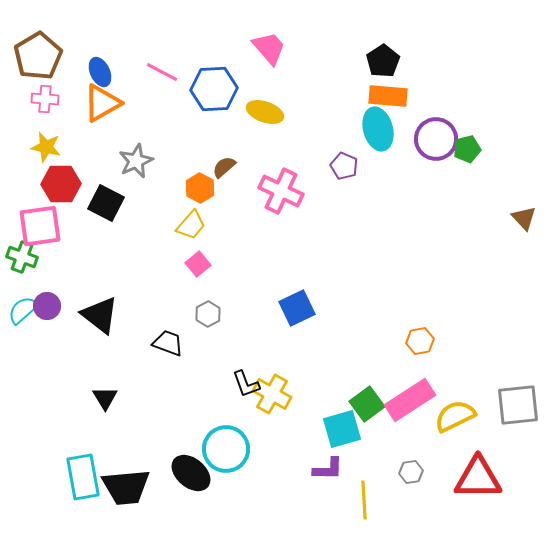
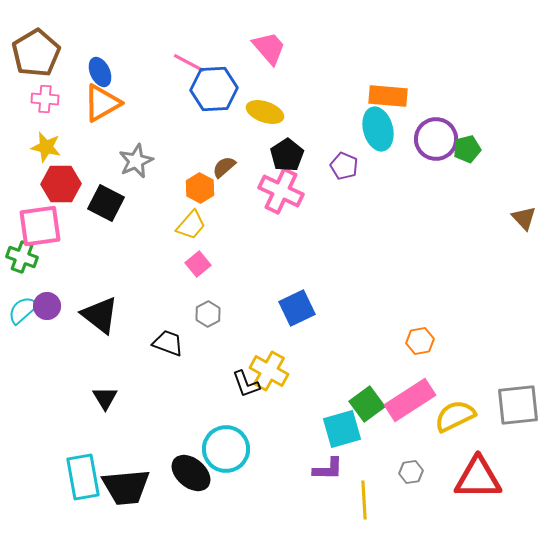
brown pentagon at (38, 56): moved 2 px left, 3 px up
black pentagon at (383, 61): moved 96 px left, 94 px down
pink line at (162, 72): moved 27 px right, 9 px up
yellow cross at (272, 394): moved 3 px left, 23 px up
